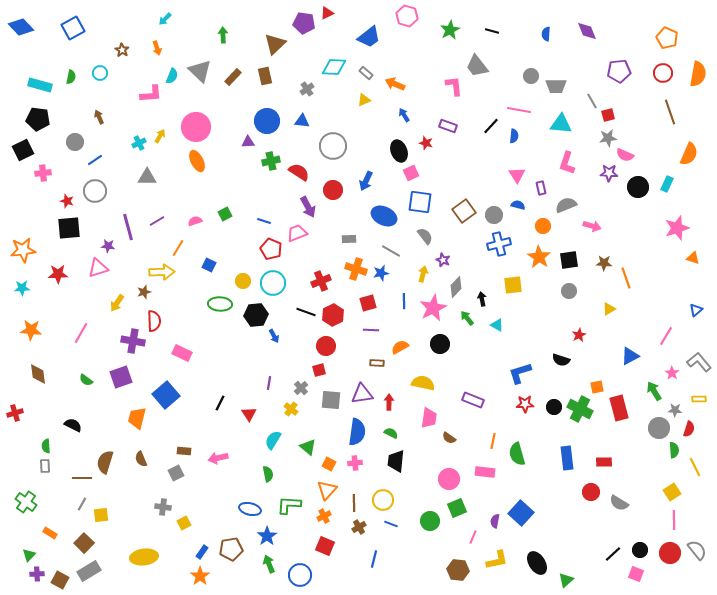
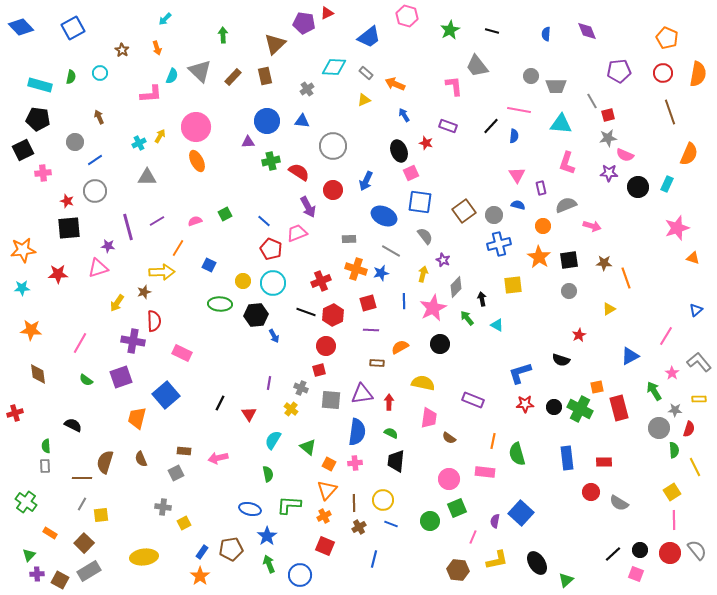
blue line at (264, 221): rotated 24 degrees clockwise
pink line at (81, 333): moved 1 px left, 10 px down
gray cross at (301, 388): rotated 24 degrees counterclockwise
